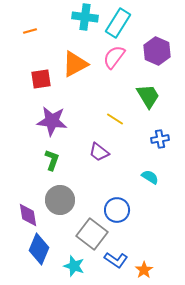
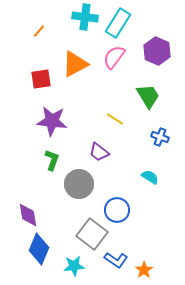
orange line: moved 9 px right; rotated 32 degrees counterclockwise
blue cross: moved 2 px up; rotated 30 degrees clockwise
gray circle: moved 19 px right, 16 px up
cyan star: rotated 25 degrees counterclockwise
